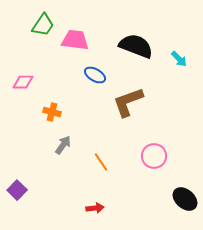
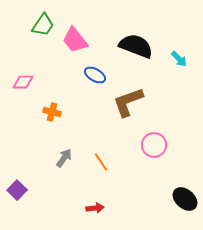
pink trapezoid: rotated 136 degrees counterclockwise
gray arrow: moved 1 px right, 13 px down
pink circle: moved 11 px up
